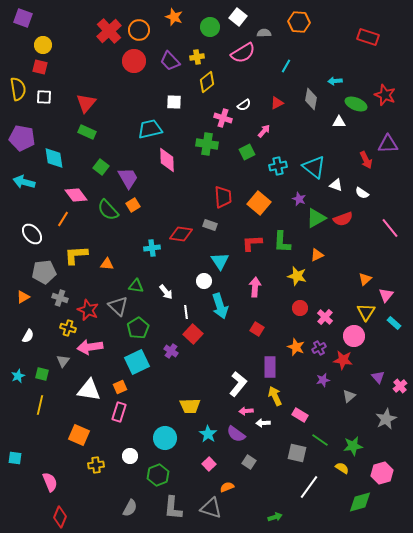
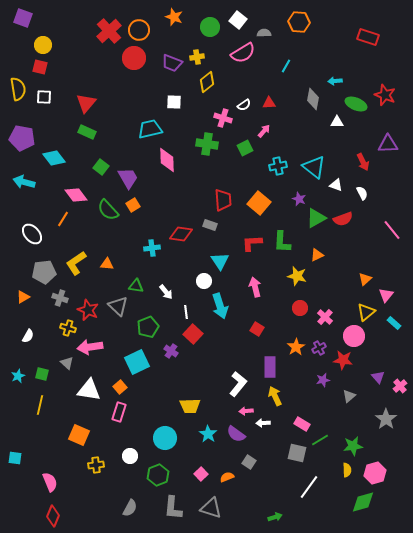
white square at (238, 17): moved 3 px down
red circle at (134, 61): moved 3 px up
purple trapezoid at (170, 61): moved 2 px right, 2 px down; rotated 25 degrees counterclockwise
gray diamond at (311, 99): moved 2 px right
red triangle at (277, 103): moved 8 px left; rotated 24 degrees clockwise
white triangle at (339, 122): moved 2 px left
green square at (247, 152): moved 2 px left, 4 px up
cyan diamond at (54, 158): rotated 30 degrees counterclockwise
red arrow at (366, 160): moved 3 px left, 2 px down
white semicircle at (362, 193): rotated 152 degrees counterclockwise
red trapezoid at (223, 197): moved 3 px down
pink line at (390, 228): moved 2 px right, 2 px down
yellow L-shape at (76, 255): moved 8 px down; rotated 30 degrees counterclockwise
pink arrow at (255, 287): rotated 18 degrees counterclockwise
yellow triangle at (366, 312): rotated 18 degrees clockwise
green pentagon at (138, 328): moved 10 px right, 1 px up; rotated 10 degrees clockwise
orange star at (296, 347): rotated 18 degrees clockwise
gray triangle at (63, 361): moved 4 px right, 2 px down; rotated 24 degrees counterclockwise
orange square at (120, 387): rotated 16 degrees counterclockwise
pink rectangle at (300, 415): moved 2 px right, 9 px down
gray star at (386, 419): rotated 10 degrees counterclockwise
green line at (320, 440): rotated 66 degrees counterclockwise
pink square at (209, 464): moved 8 px left, 10 px down
yellow semicircle at (342, 468): moved 5 px right, 2 px down; rotated 56 degrees clockwise
pink hexagon at (382, 473): moved 7 px left
orange semicircle at (227, 487): moved 10 px up
green diamond at (360, 502): moved 3 px right
red diamond at (60, 517): moved 7 px left, 1 px up
